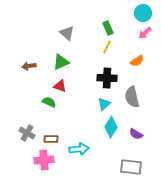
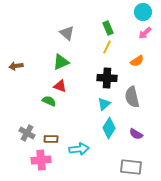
cyan circle: moved 1 px up
brown arrow: moved 13 px left
green semicircle: moved 1 px up
cyan diamond: moved 2 px left, 1 px down
pink cross: moved 3 px left
